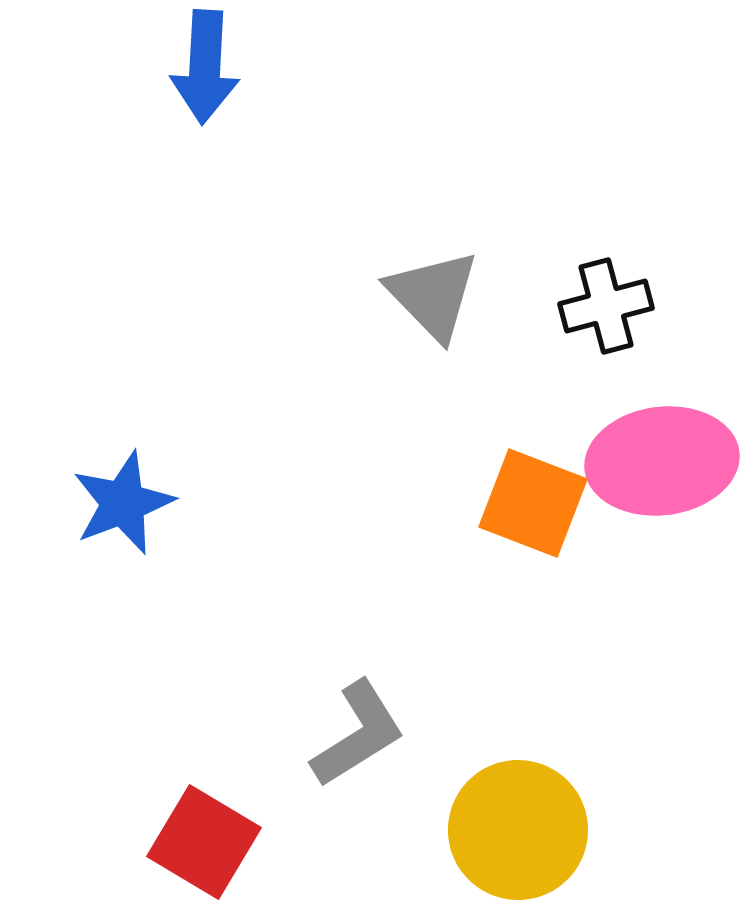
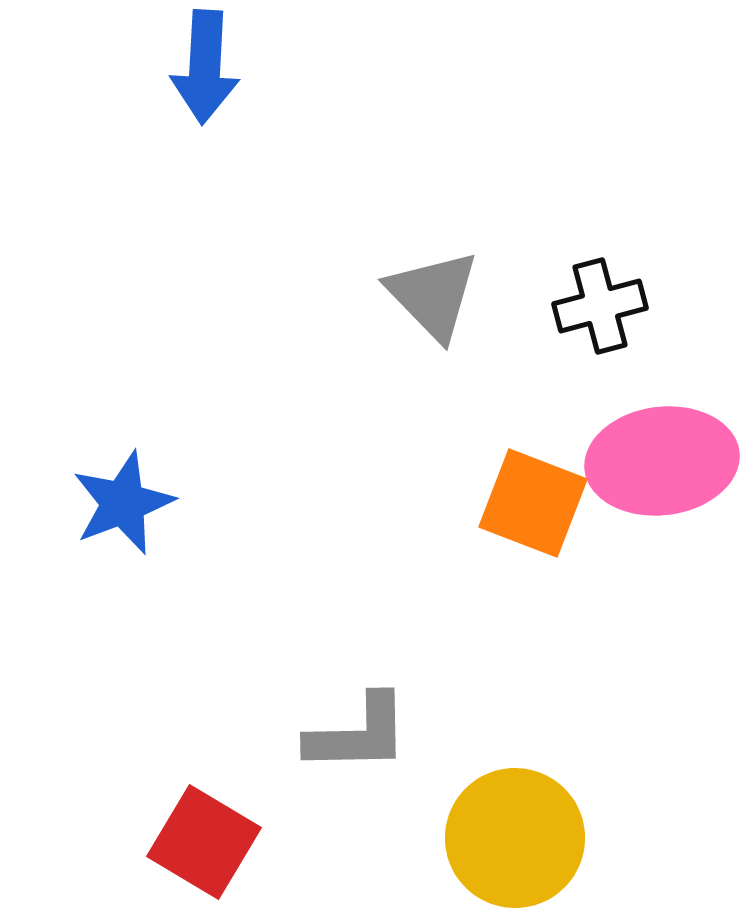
black cross: moved 6 px left
gray L-shape: rotated 31 degrees clockwise
yellow circle: moved 3 px left, 8 px down
